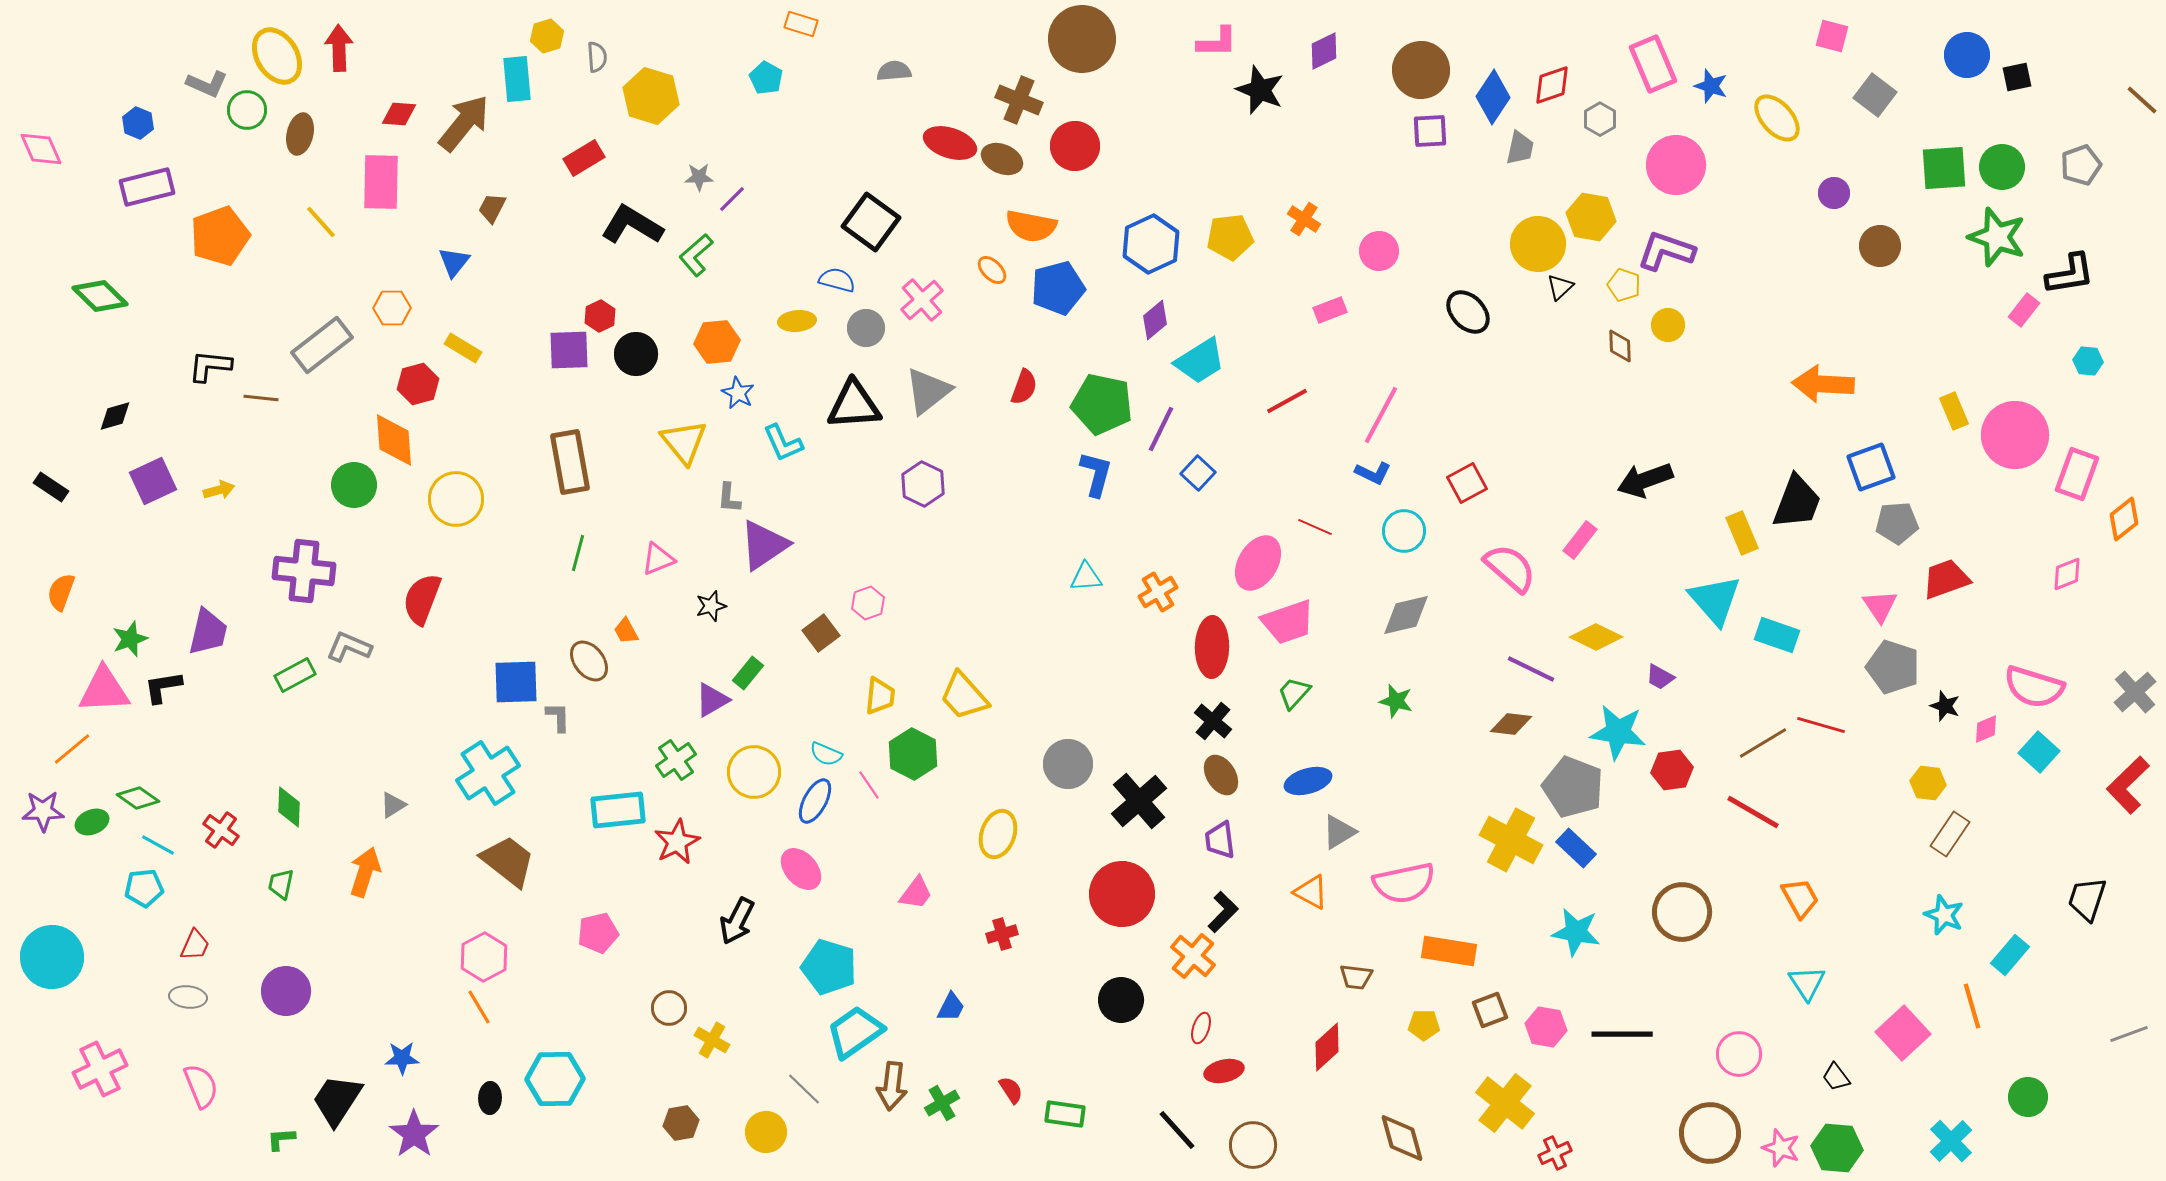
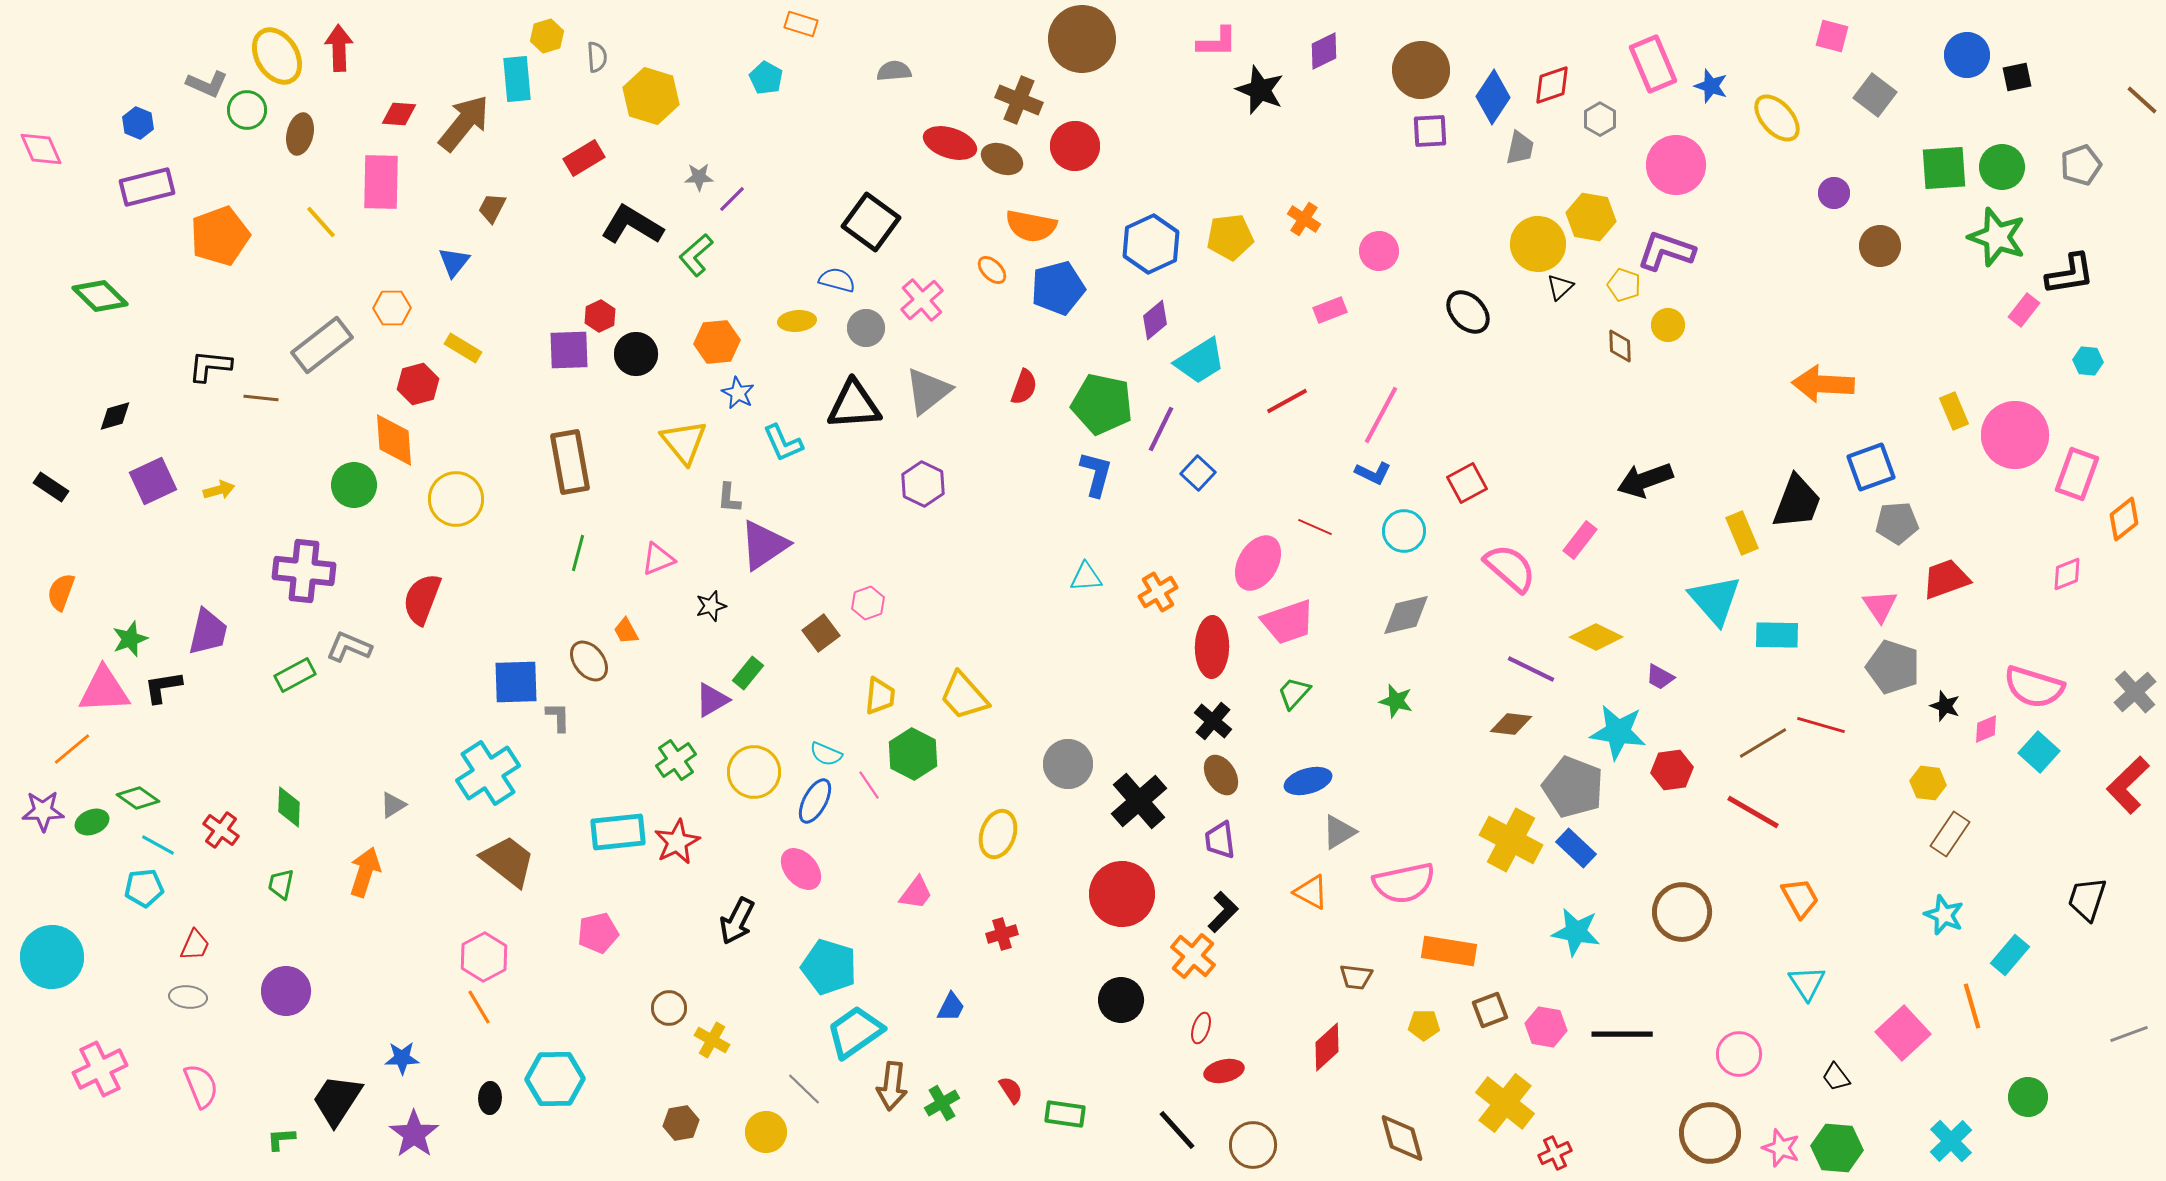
cyan rectangle at (1777, 635): rotated 18 degrees counterclockwise
cyan rectangle at (618, 810): moved 22 px down
